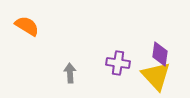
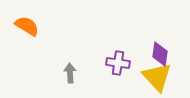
yellow triangle: moved 1 px right, 1 px down
